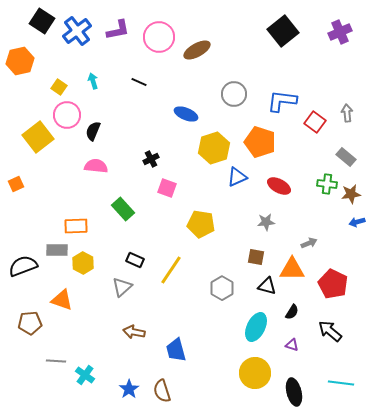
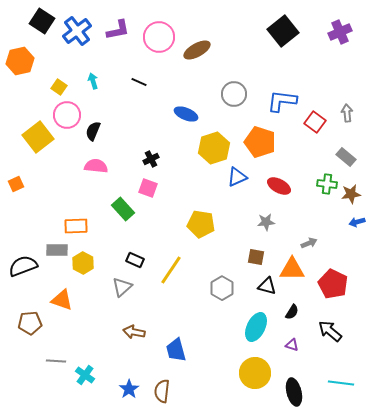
pink square at (167, 188): moved 19 px left
brown semicircle at (162, 391): rotated 25 degrees clockwise
